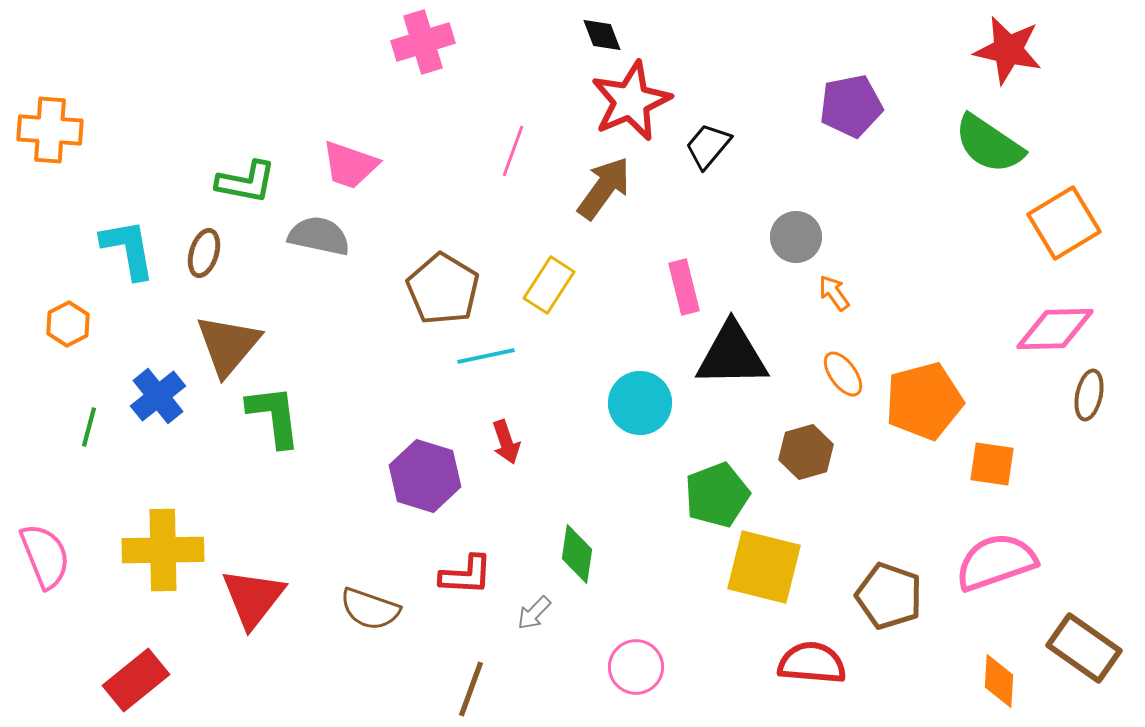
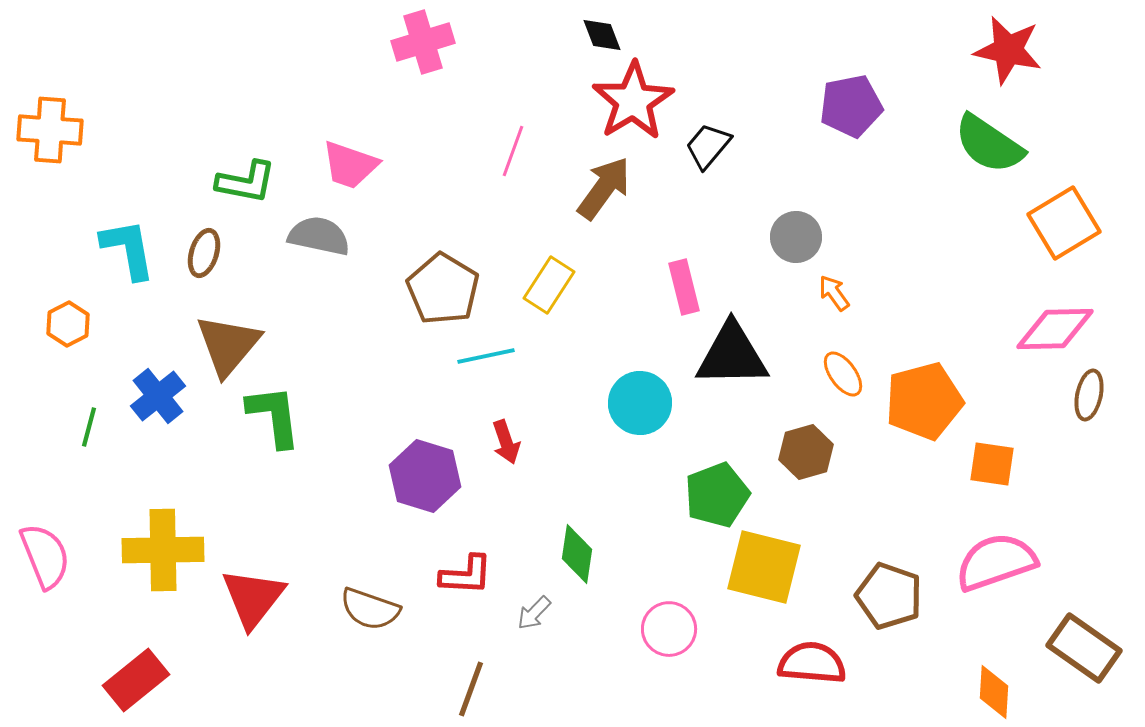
red star at (631, 101): moved 2 px right; rotated 8 degrees counterclockwise
pink circle at (636, 667): moved 33 px right, 38 px up
orange diamond at (999, 681): moved 5 px left, 11 px down
